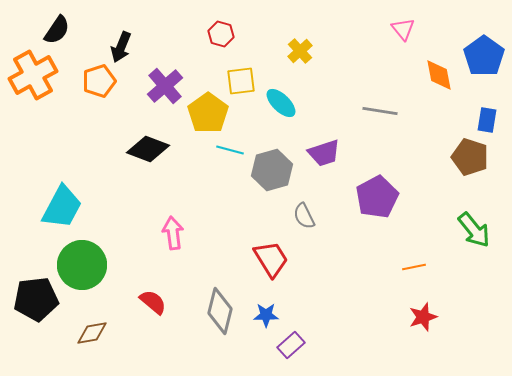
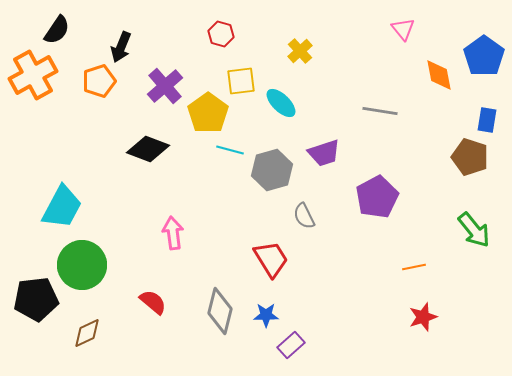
brown diamond: moved 5 px left; rotated 16 degrees counterclockwise
